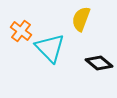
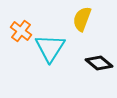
yellow semicircle: moved 1 px right
cyan triangle: rotated 16 degrees clockwise
